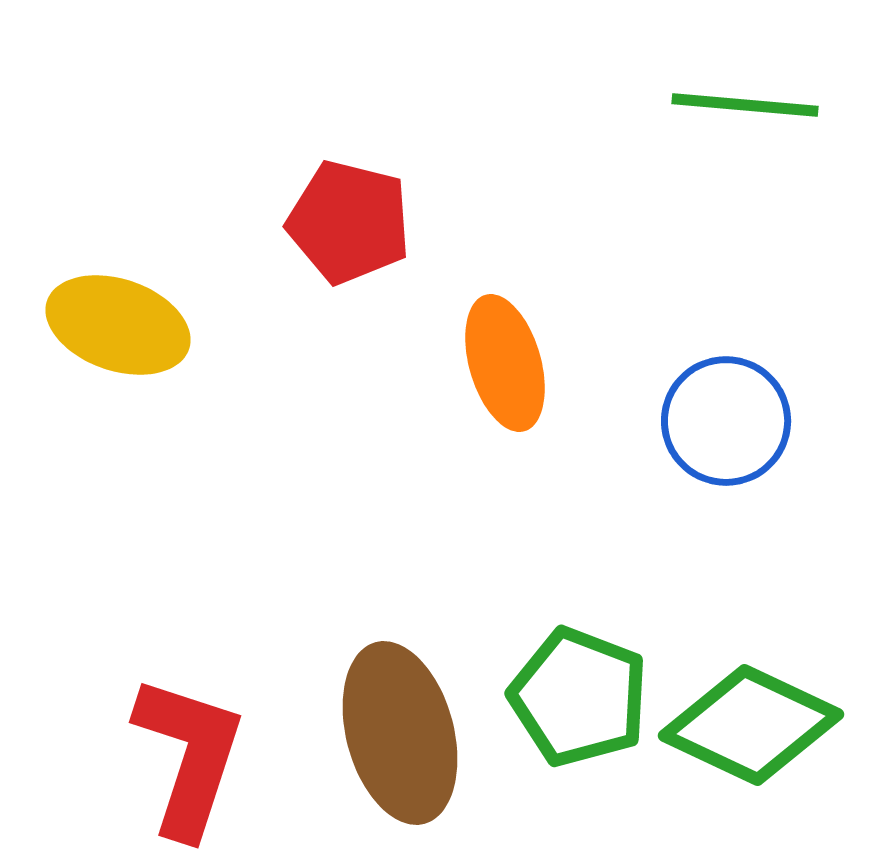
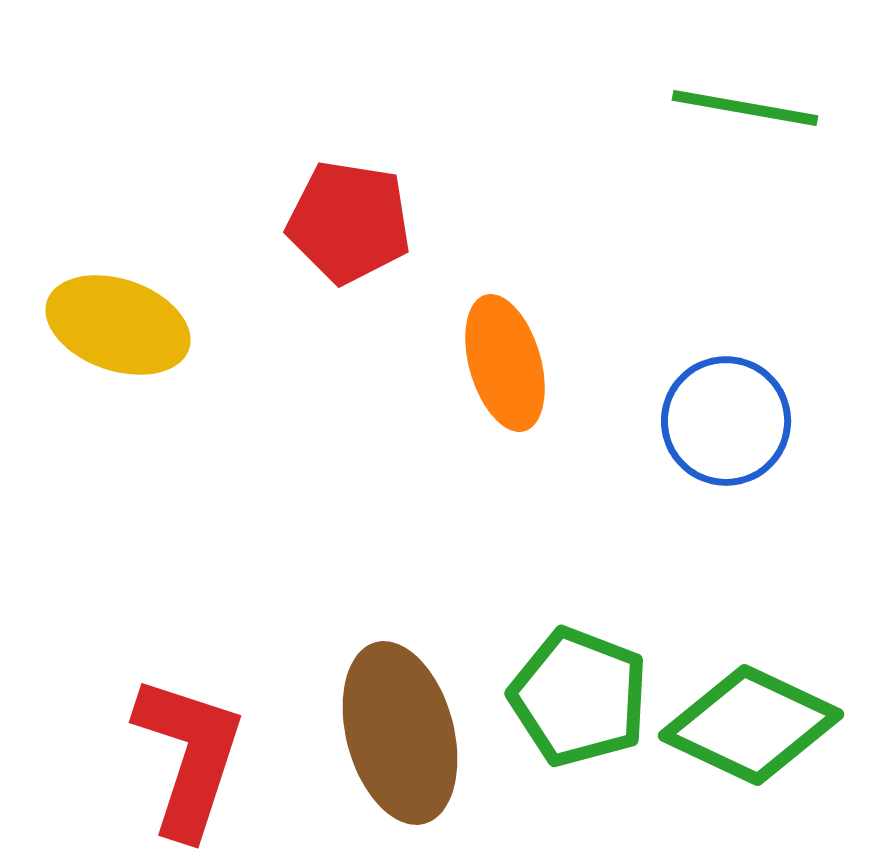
green line: moved 3 px down; rotated 5 degrees clockwise
red pentagon: rotated 5 degrees counterclockwise
